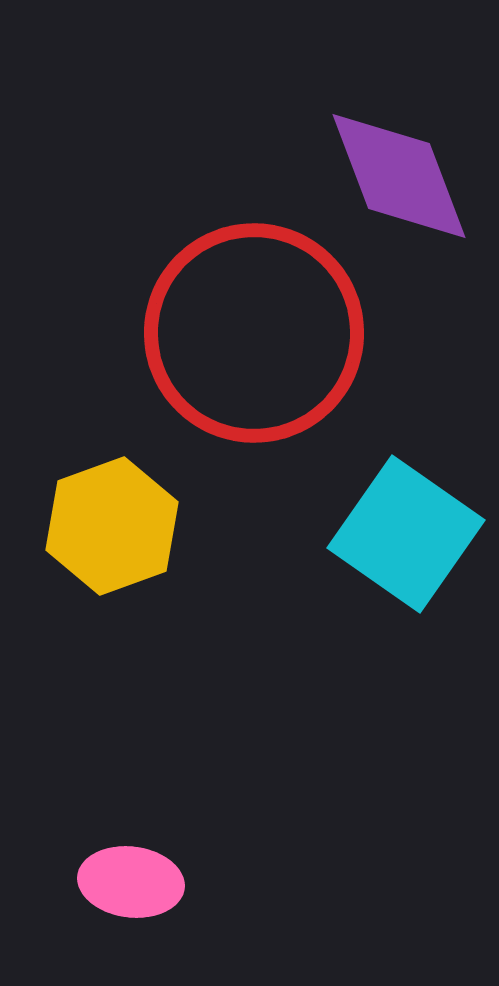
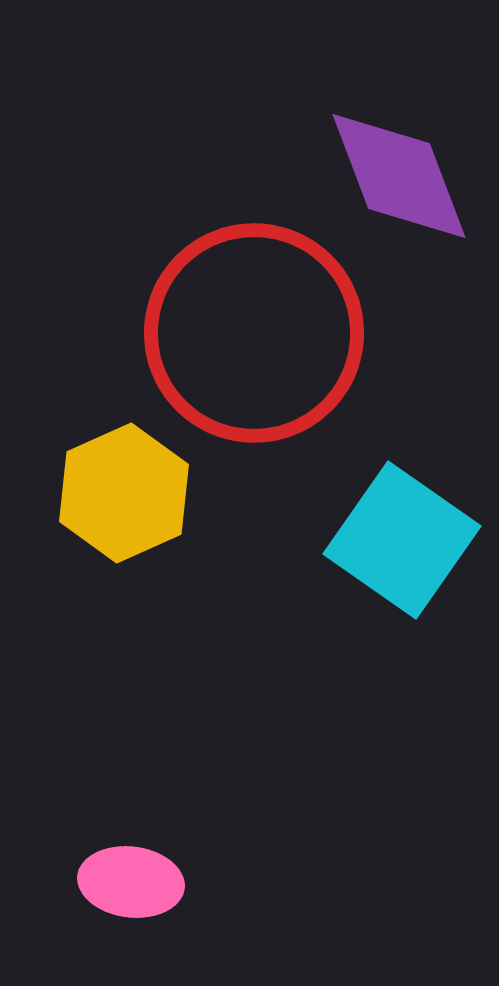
yellow hexagon: moved 12 px right, 33 px up; rotated 4 degrees counterclockwise
cyan square: moved 4 px left, 6 px down
